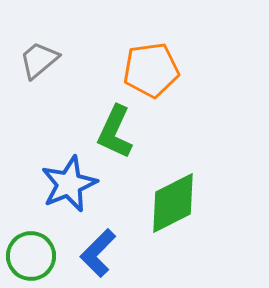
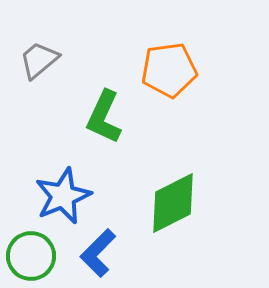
orange pentagon: moved 18 px right
green L-shape: moved 11 px left, 15 px up
blue star: moved 6 px left, 12 px down
